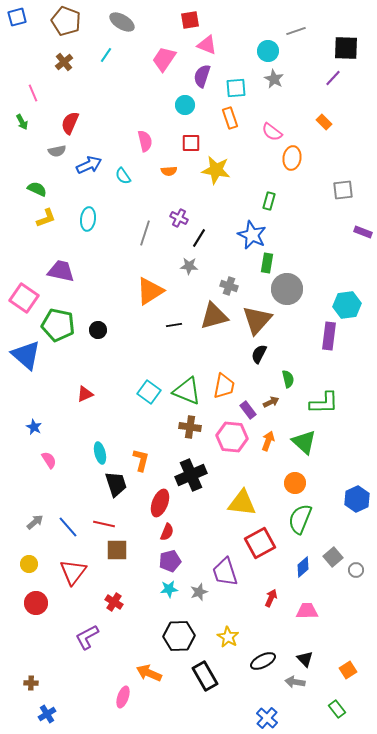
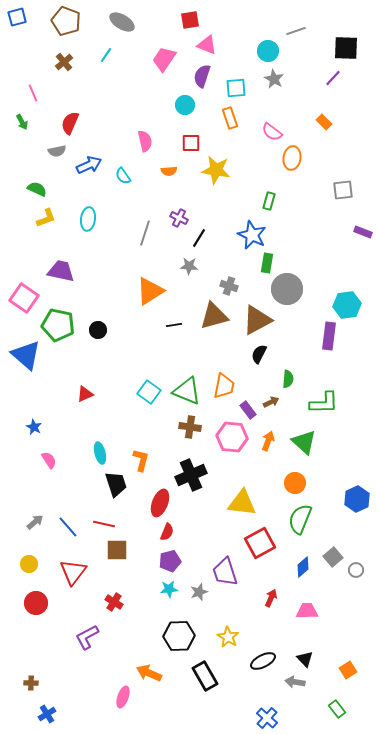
brown triangle at (257, 320): rotated 20 degrees clockwise
green semicircle at (288, 379): rotated 18 degrees clockwise
